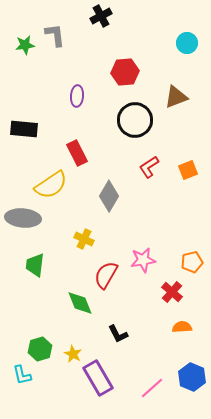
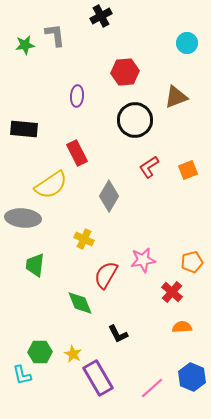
green hexagon: moved 3 px down; rotated 15 degrees clockwise
